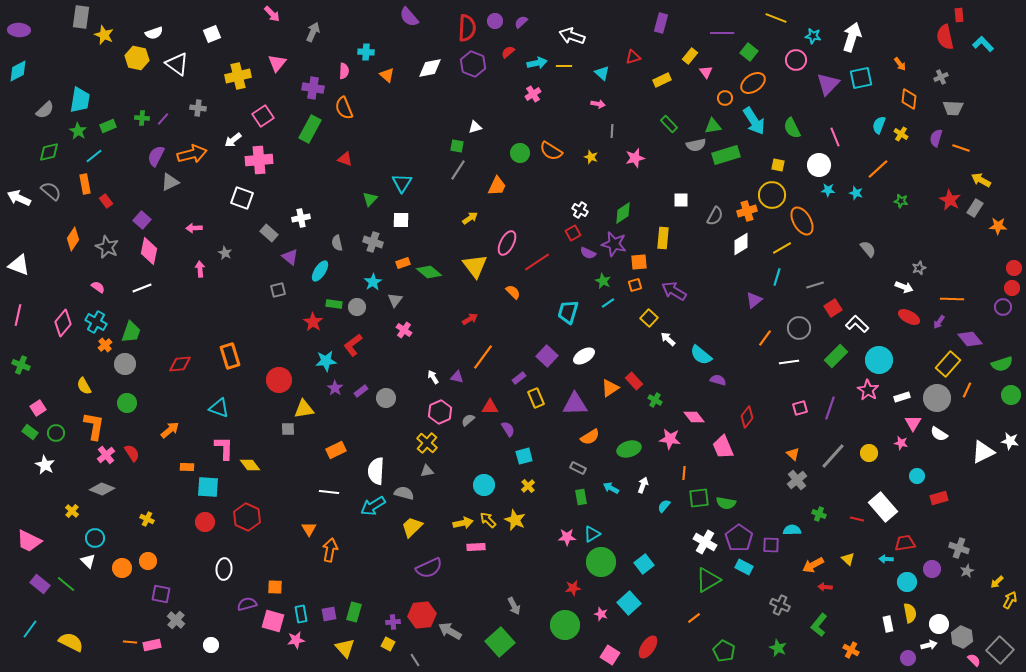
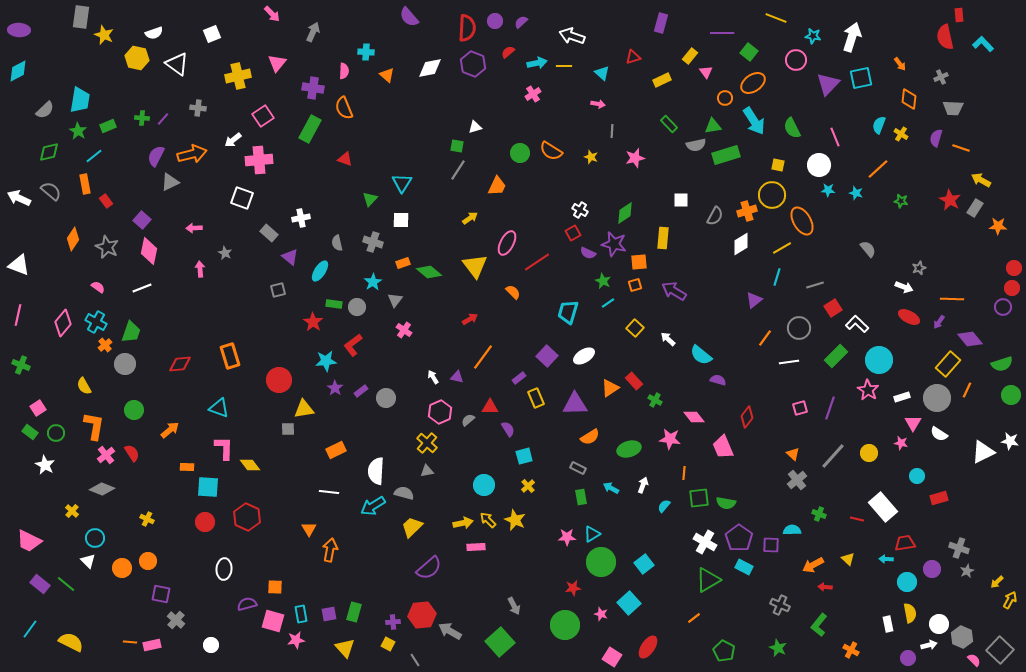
green diamond at (623, 213): moved 2 px right
yellow square at (649, 318): moved 14 px left, 10 px down
green circle at (127, 403): moved 7 px right, 7 px down
purple semicircle at (429, 568): rotated 16 degrees counterclockwise
pink square at (610, 655): moved 2 px right, 2 px down
